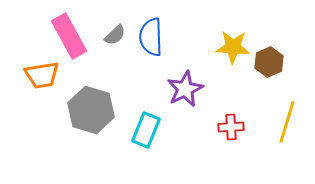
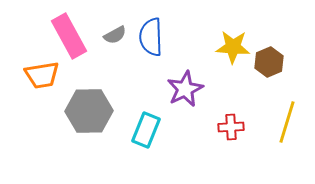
gray semicircle: rotated 15 degrees clockwise
gray hexagon: moved 2 px left, 1 px down; rotated 18 degrees counterclockwise
